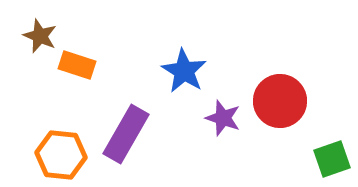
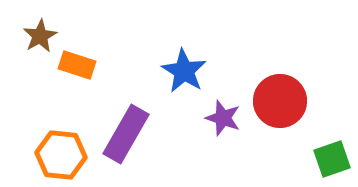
brown star: rotated 20 degrees clockwise
